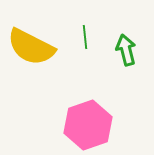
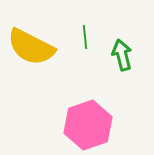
green arrow: moved 4 px left, 5 px down
